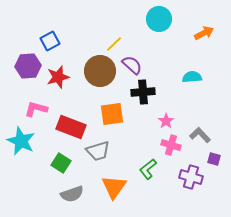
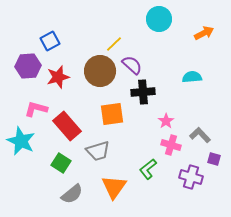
red rectangle: moved 4 px left, 1 px up; rotated 28 degrees clockwise
gray semicircle: rotated 20 degrees counterclockwise
